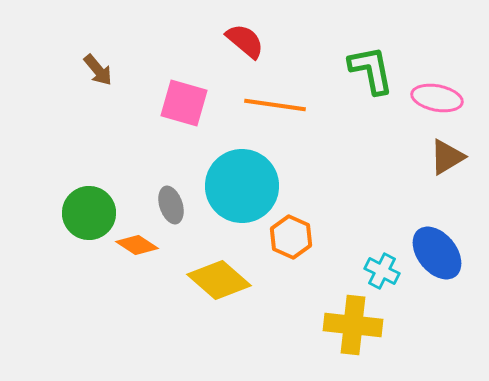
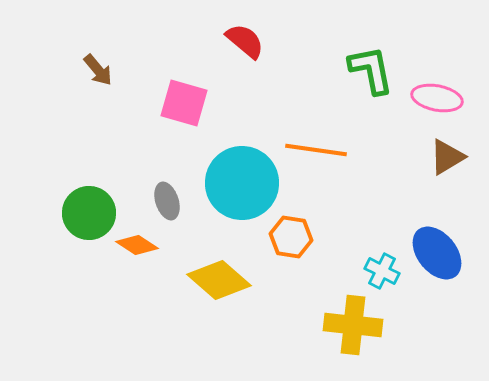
orange line: moved 41 px right, 45 px down
cyan circle: moved 3 px up
gray ellipse: moved 4 px left, 4 px up
orange hexagon: rotated 15 degrees counterclockwise
